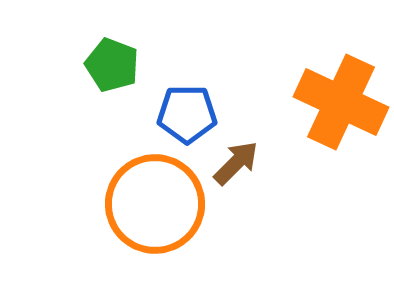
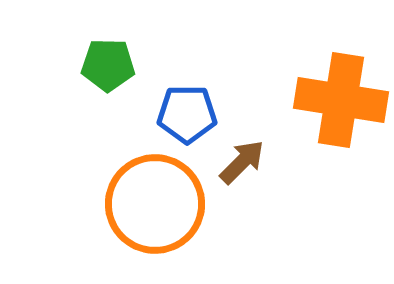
green pentagon: moved 4 px left; rotated 20 degrees counterclockwise
orange cross: moved 2 px up; rotated 16 degrees counterclockwise
brown arrow: moved 6 px right, 1 px up
